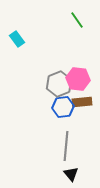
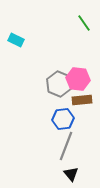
green line: moved 7 px right, 3 px down
cyan rectangle: moved 1 px left, 1 px down; rotated 28 degrees counterclockwise
gray hexagon: rotated 15 degrees counterclockwise
brown rectangle: moved 2 px up
blue hexagon: moved 12 px down
gray line: rotated 16 degrees clockwise
